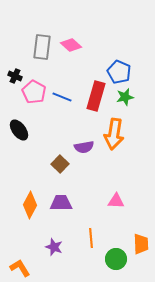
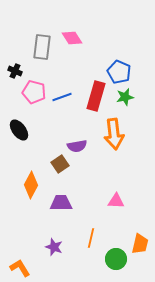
pink diamond: moved 1 px right, 7 px up; rotated 15 degrees clockwise
black cross: moved 5 px up
pink pentagon: rotated 15 degrees counterclockwise
blue line: rotated 42 degrees counterclockwise
orange arrow: rotated 16 degrees counterclockwise
purple semicircle: moved 7 px left, 1 px up
brown square: rotated 12 degrees clockwise
orange diamond: moved 1 px right, 20 px up
orange line: rotated 18 degrees clockwise
orange trapezoid: moved 1 px left; rotated 15 degrees clockwise
